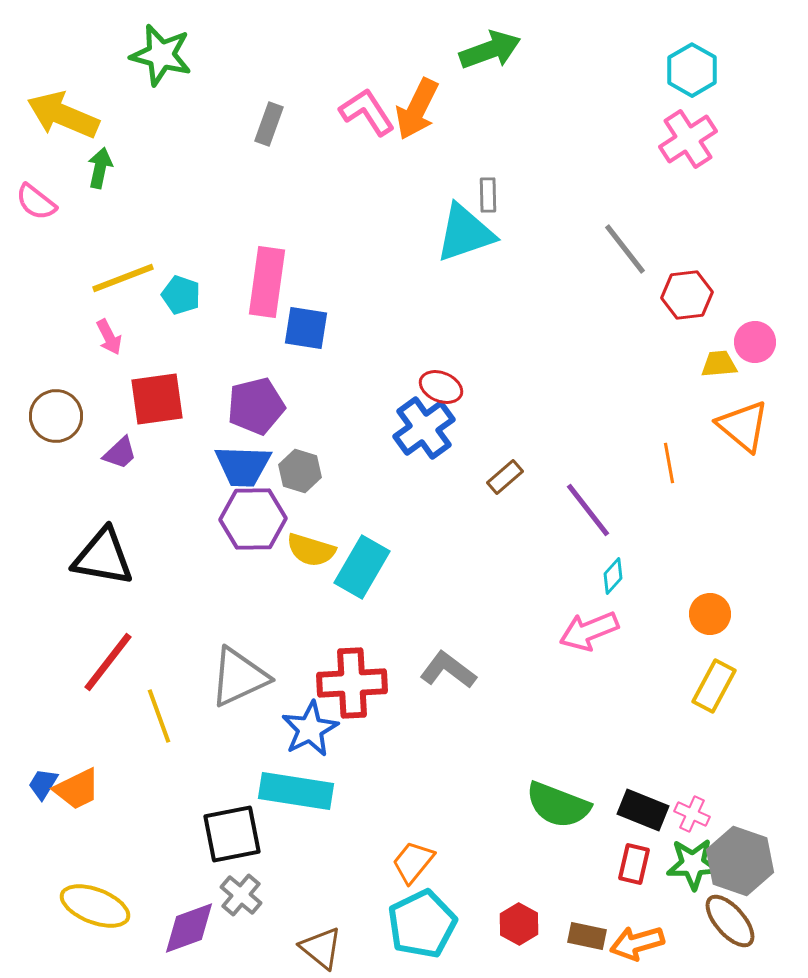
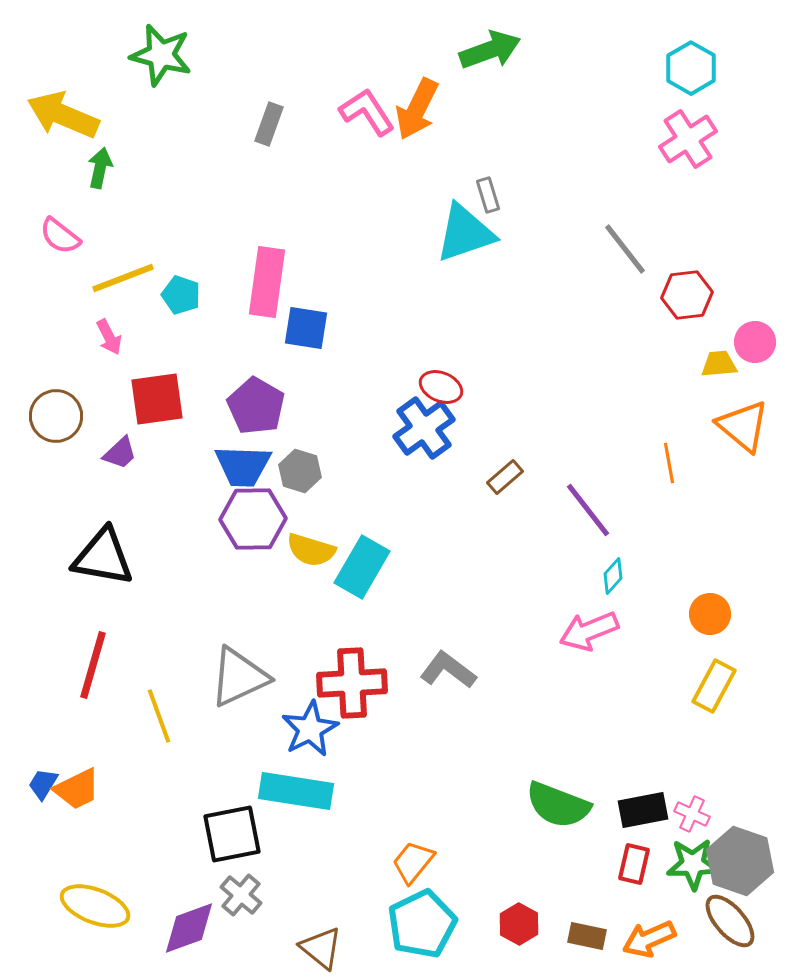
cyan hexagon at (692, 70): moved 1 px left, 2 px up
gray rectangle at (488, 195): rotated 16 degrees counterclockwise
pink semicircle at (36, 202): moved 24 px right, 34 px down
purple pentagon at (256, 406): rotated 28 degrees counterclockwise
red line at (108, 662): moved 15 px left, 3 px down; rotated 22 degrees counterclockwise
black rectangle at (643, 810): rotated 33 degrees counterclockwise
orange arrow at (637, 943): moved 12 px right, 4 px up; rotated 8 degrees counterclockwise
